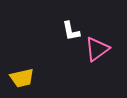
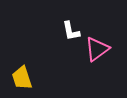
yellow trapezoid: rotated 85 degrees clockwise
